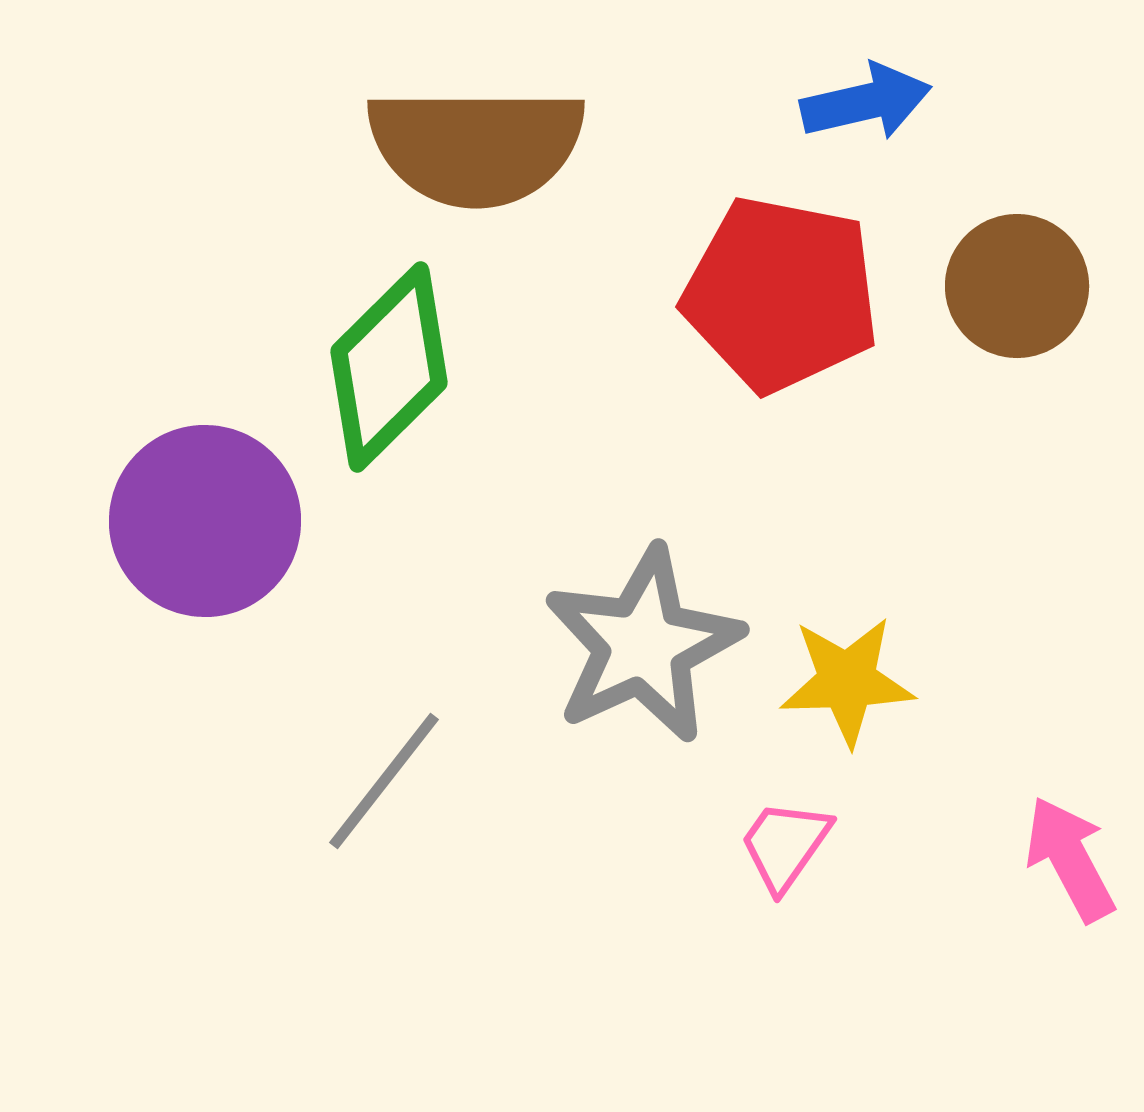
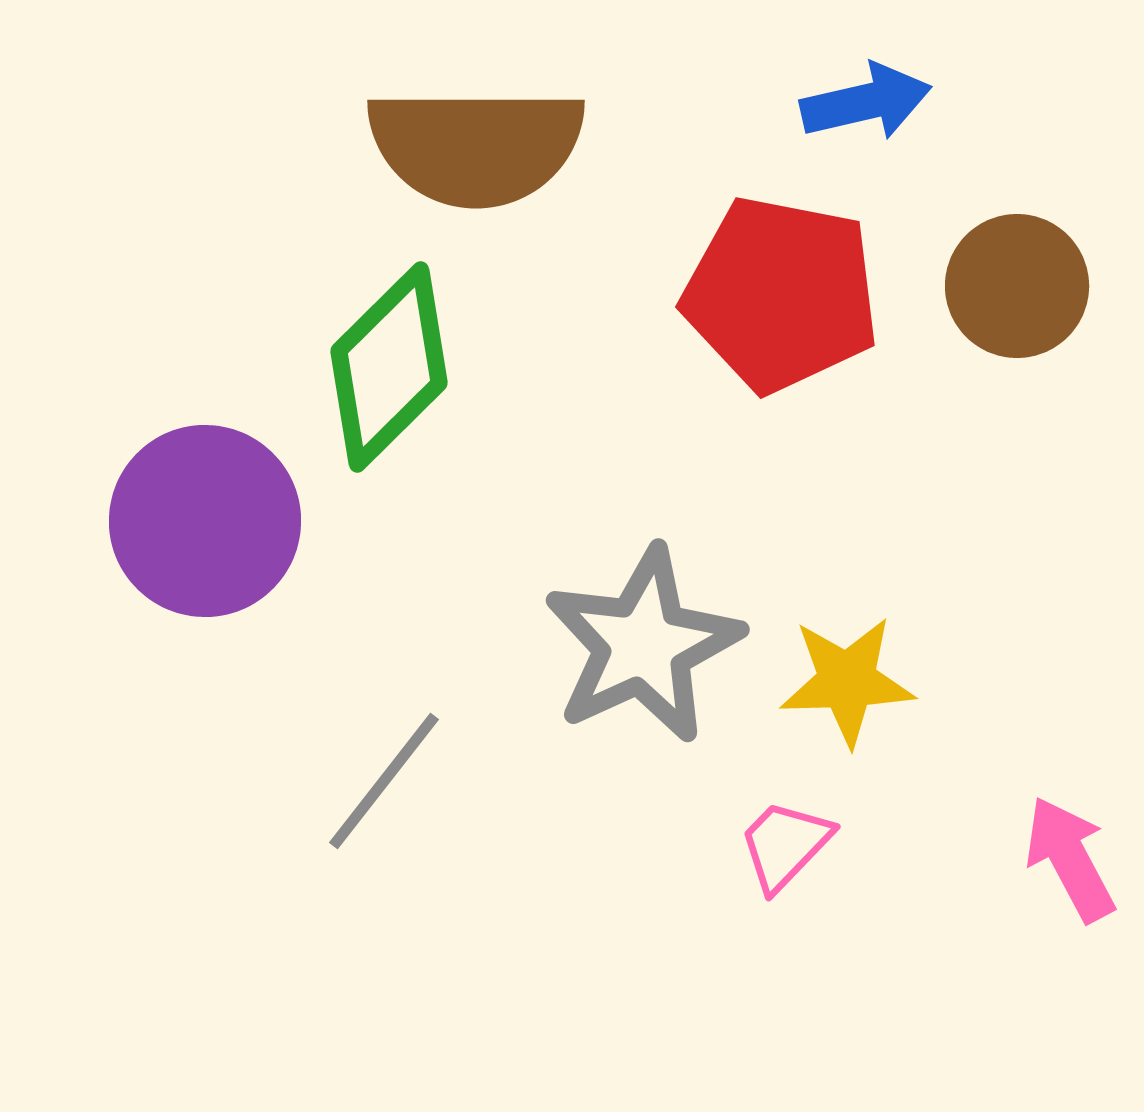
pink trapezoid: rotated 9 degrees clockwise
